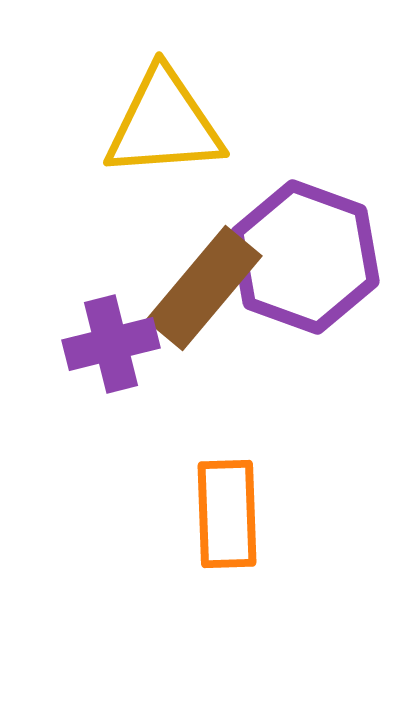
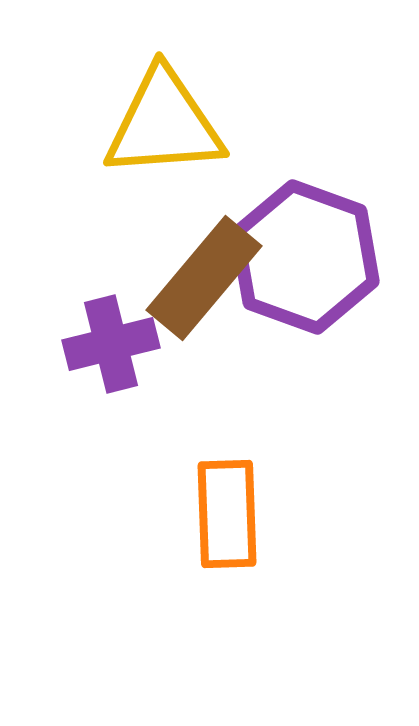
brown rectangle: moved 10 px up
